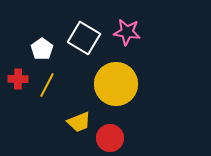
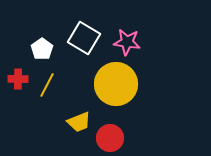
pink star: moved 10 px down
